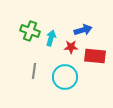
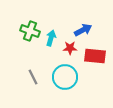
blue arrow: rotated 12 degrees counterclockwise
red star: moved 1 px left, 1 px down
gray line: moved 1 px left, 6 px down; rotated 35 degrees counterclockwise
